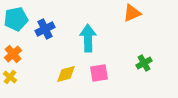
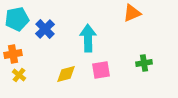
cyan pentagon: moved 1 px right
blue cross: rotated 18 degrees counterclockwise
orange cross: rotated 30 degrees clockwise
green cross: rotated 21 degrees clockwise
pink square: moved 2 px right, 3 px up
yellow cross: moved 9 px right, 2 px up
